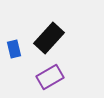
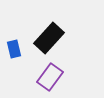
purple rectangle: rotated 24 degrees counterclockwise
